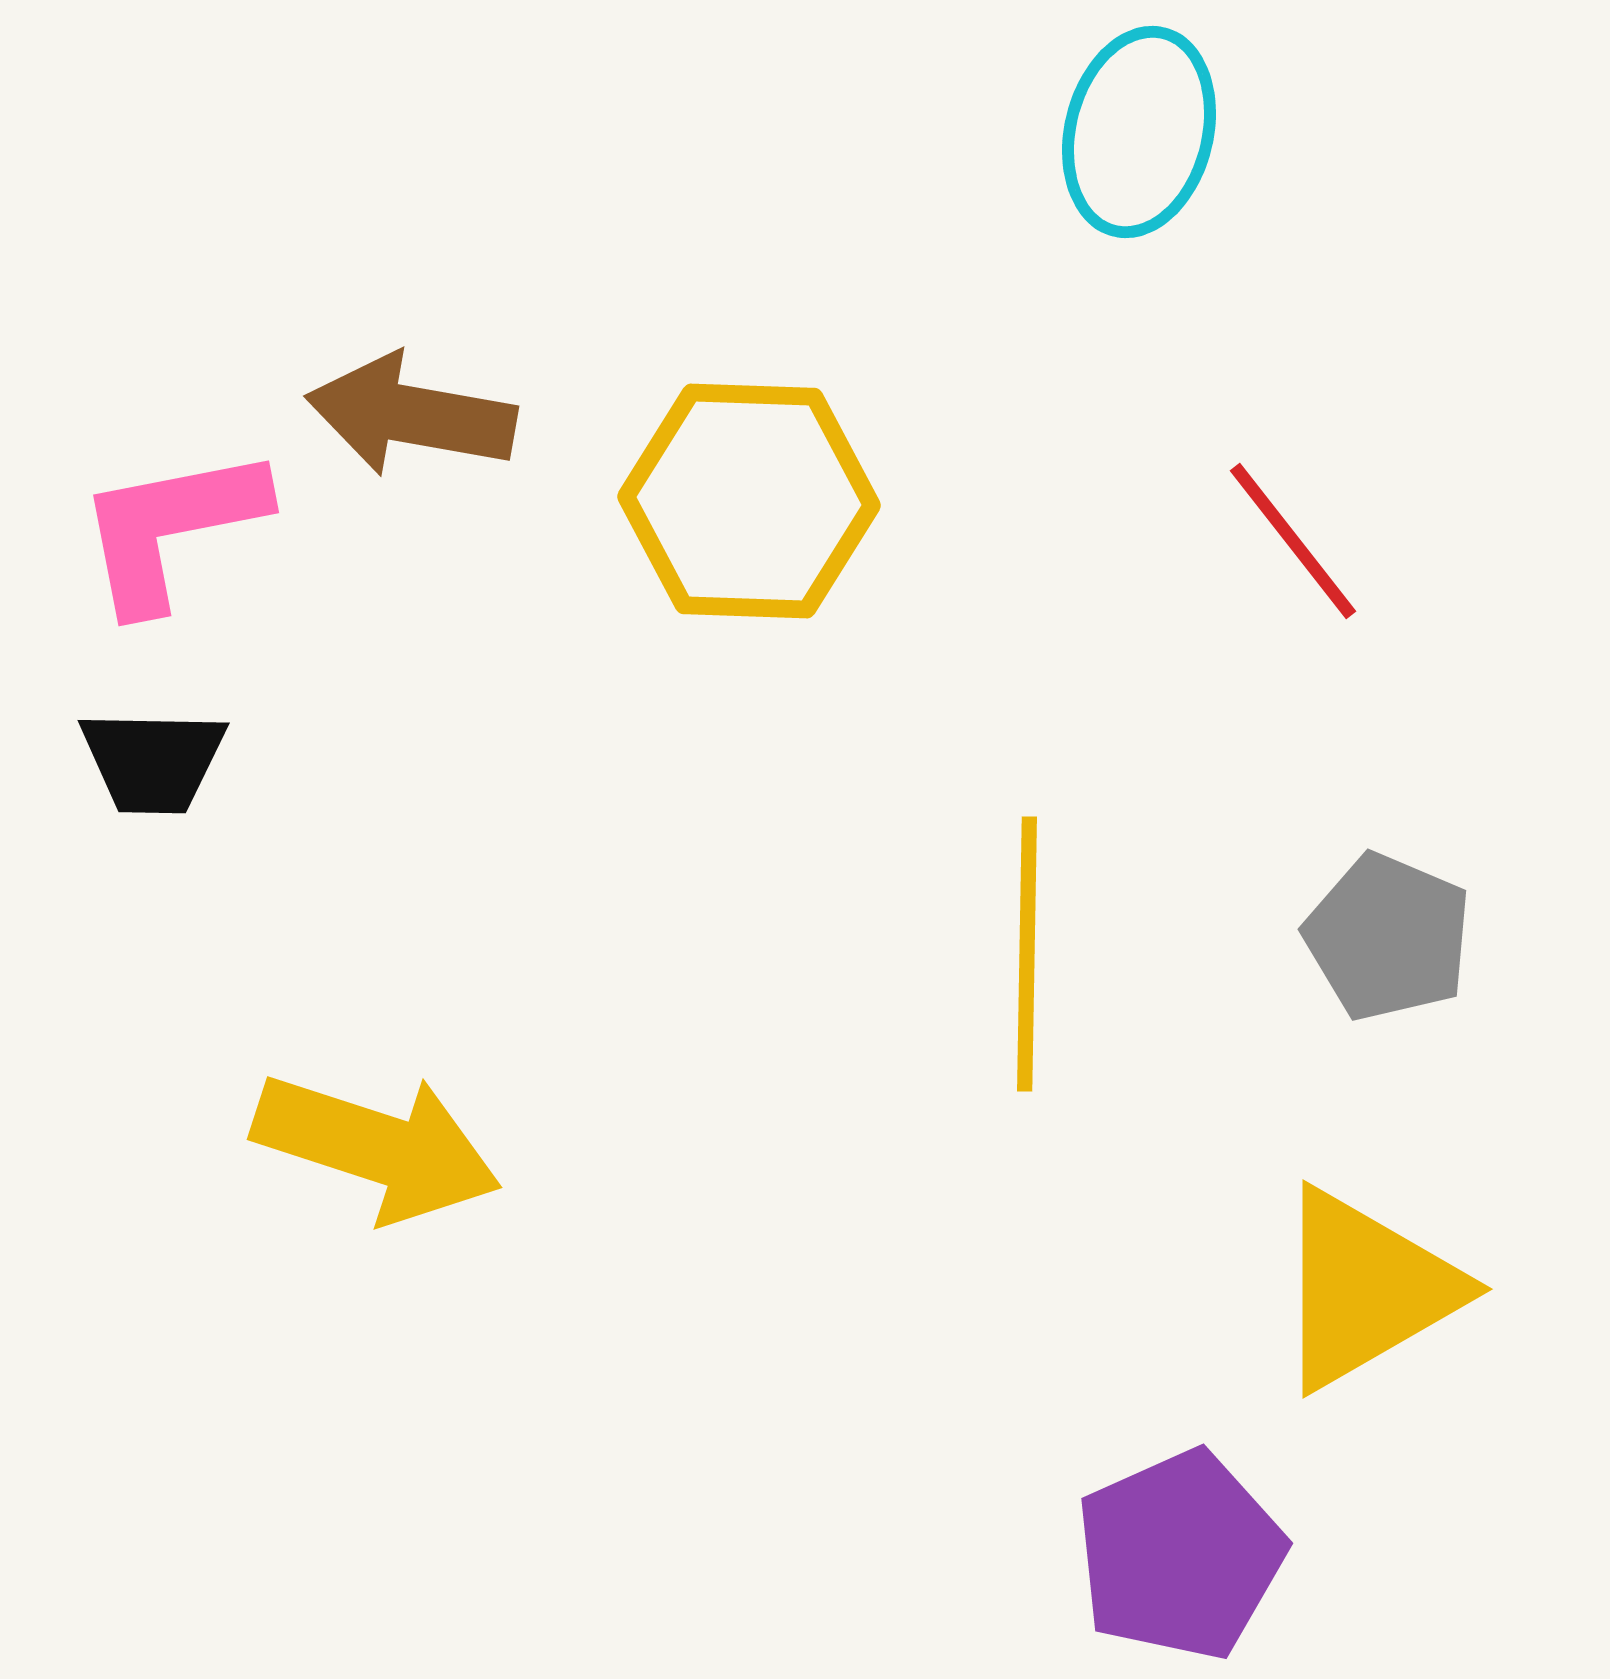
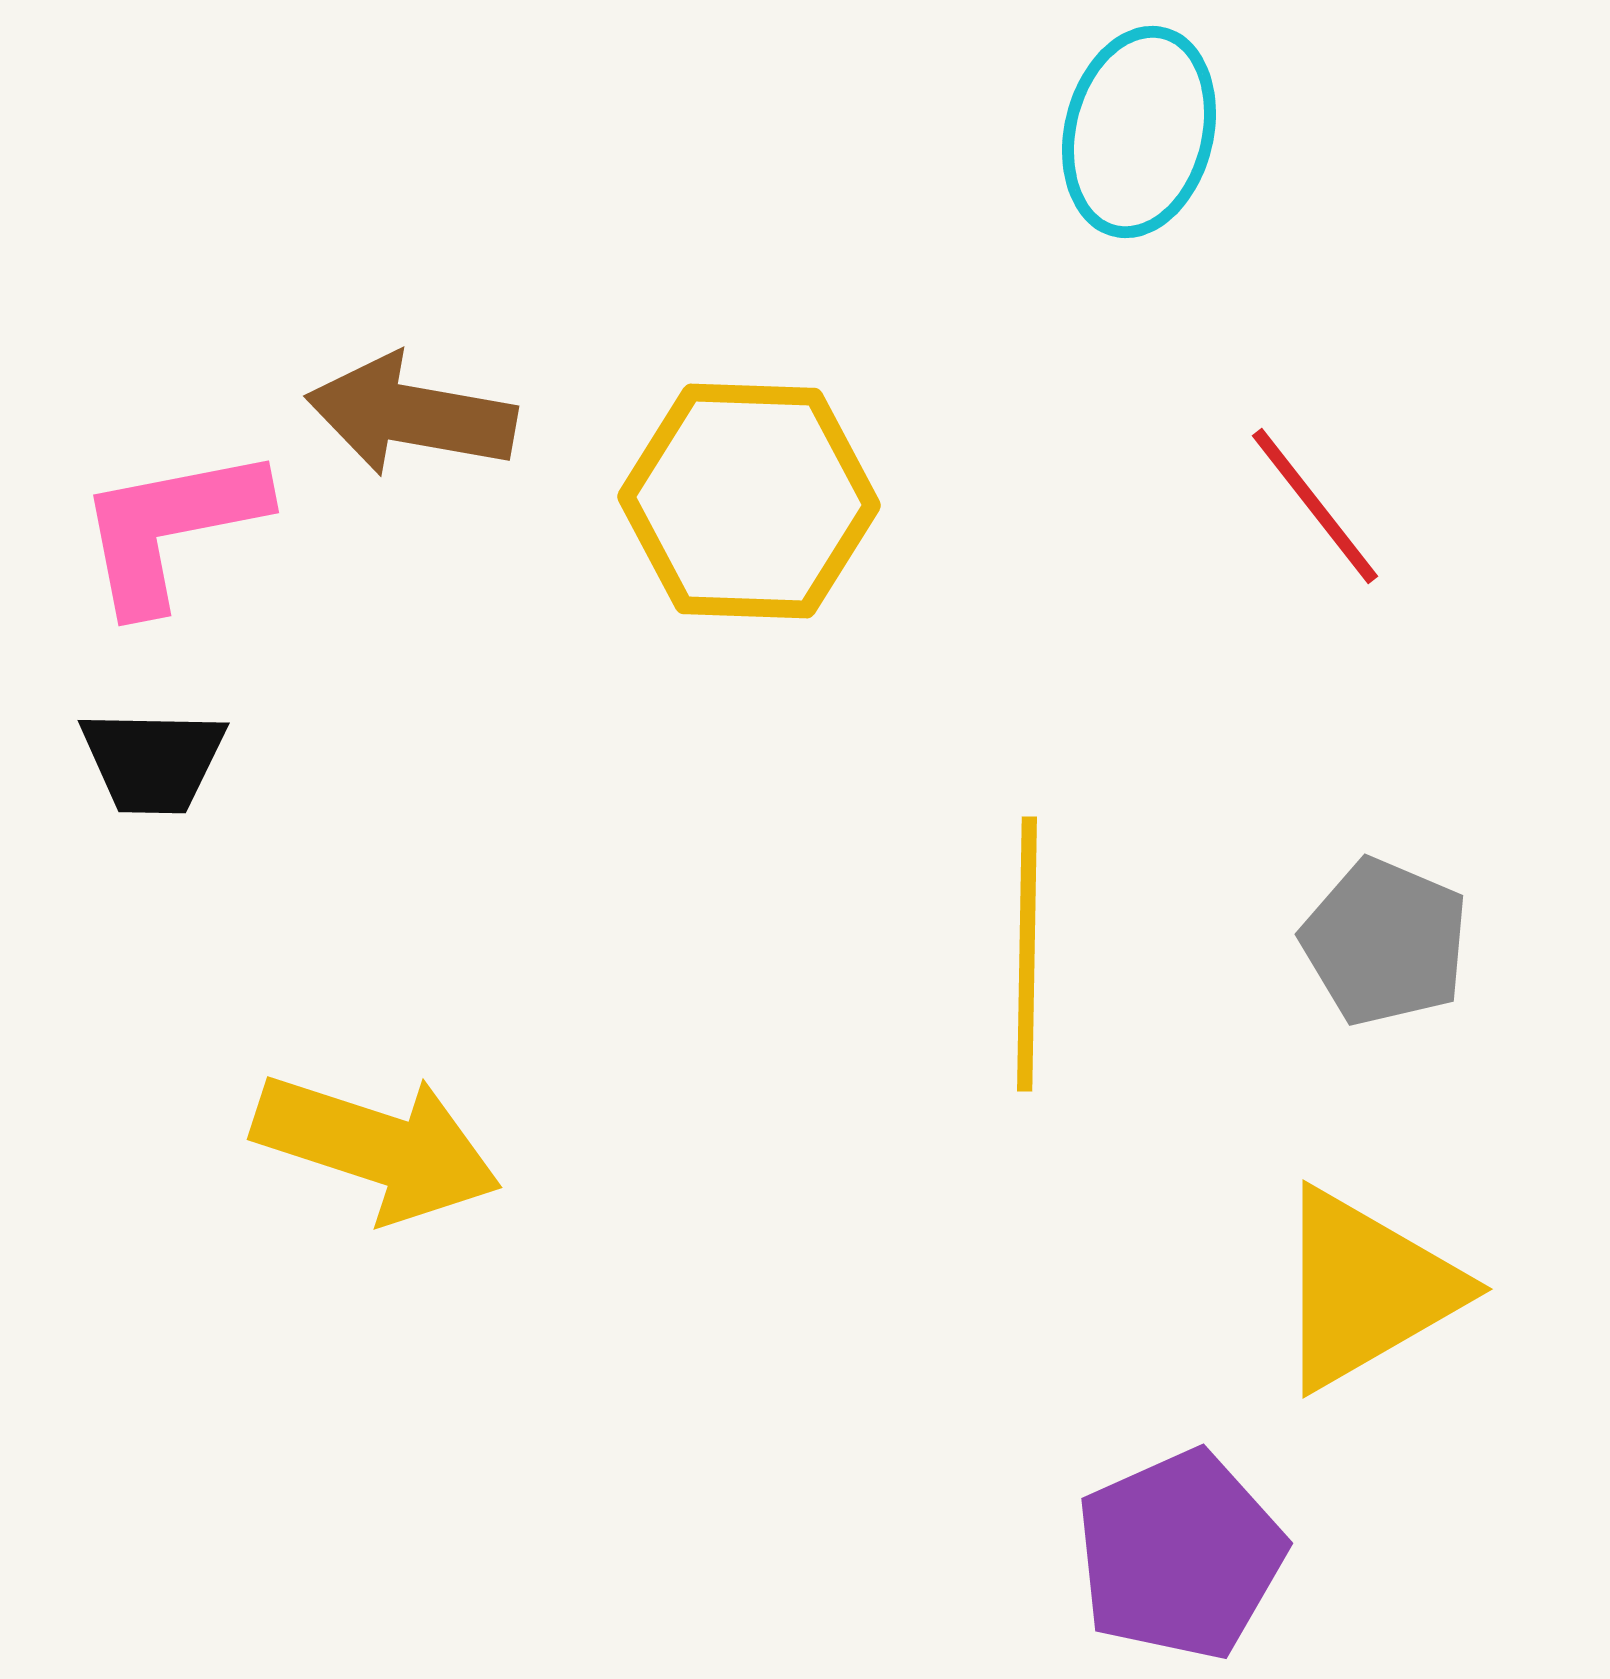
red line: moved 22 px right, 35 px up
gray pentagon: moved 3 px left, 5 px down
